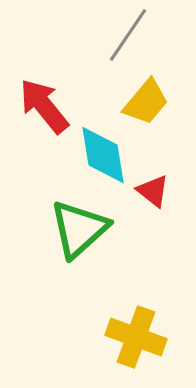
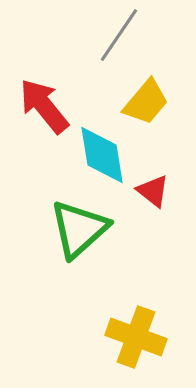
gray line: moved 9 px left
cyan diamond: moved 1 px left
